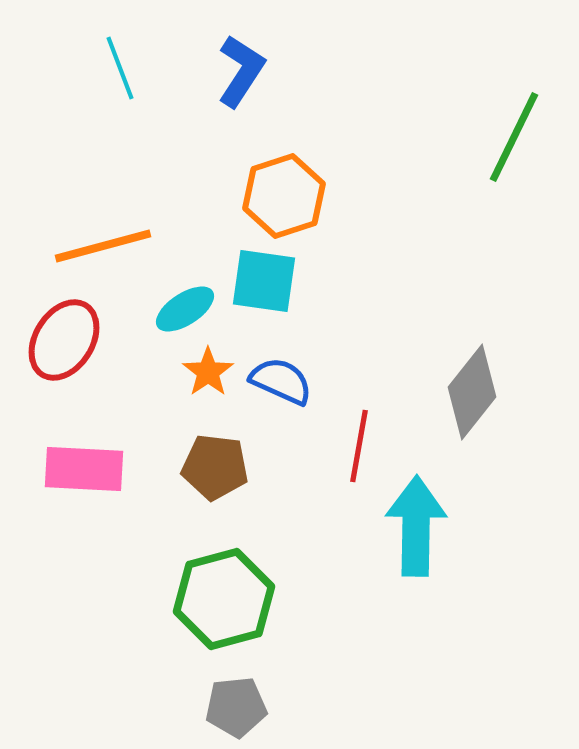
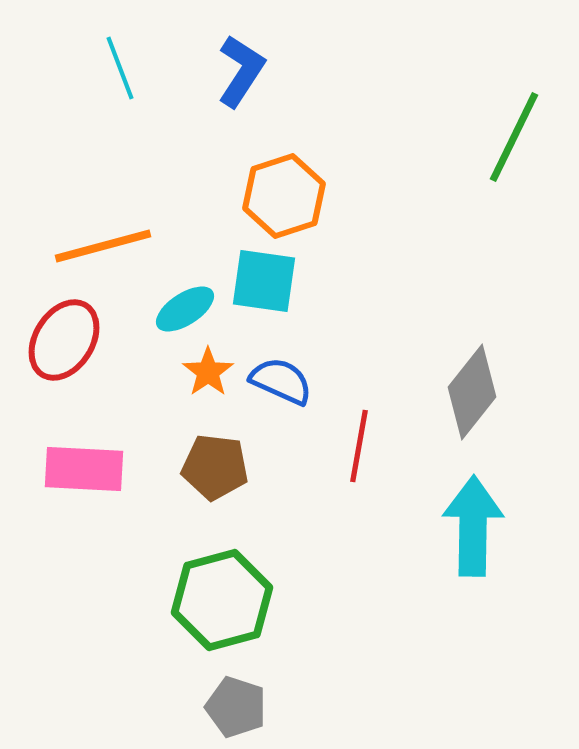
cyan arrow: moved 57 px right
green hexagon: moved 2 px left, 1 px down
gray pentagon: rotated 24 degrees clockwise
